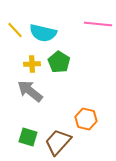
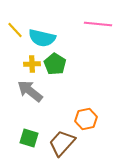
cyan semicircle: moved 1 px left, 5 px down
green pentagon: moved 4 px left, 2 px down
orange hexagon: rotated 25 degrees counterclockwise
green square: moved 1 px right, 1 px down
brown trapezoid: moved 4 px right, 1 px down
